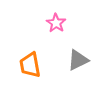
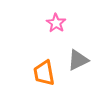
orange trapezoid: moved 14 px right, 8 px down
